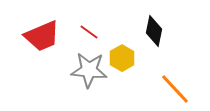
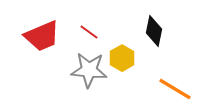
orange line: rotated 16 degrees counterclockwise
